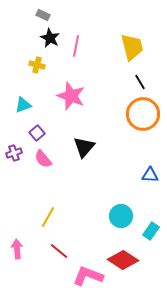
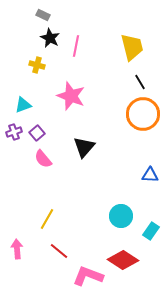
purple cross: moved 21 px up
yellow line: moved 1 px left, 2 px down
